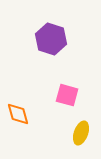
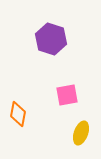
pink square: rotated 25 degrees counterclockwise
orange diamond: rotated 25 degrees clockwise
